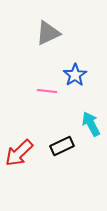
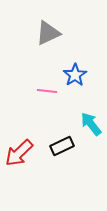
cyan arrow: rotated 10 degrees counterclockwise
